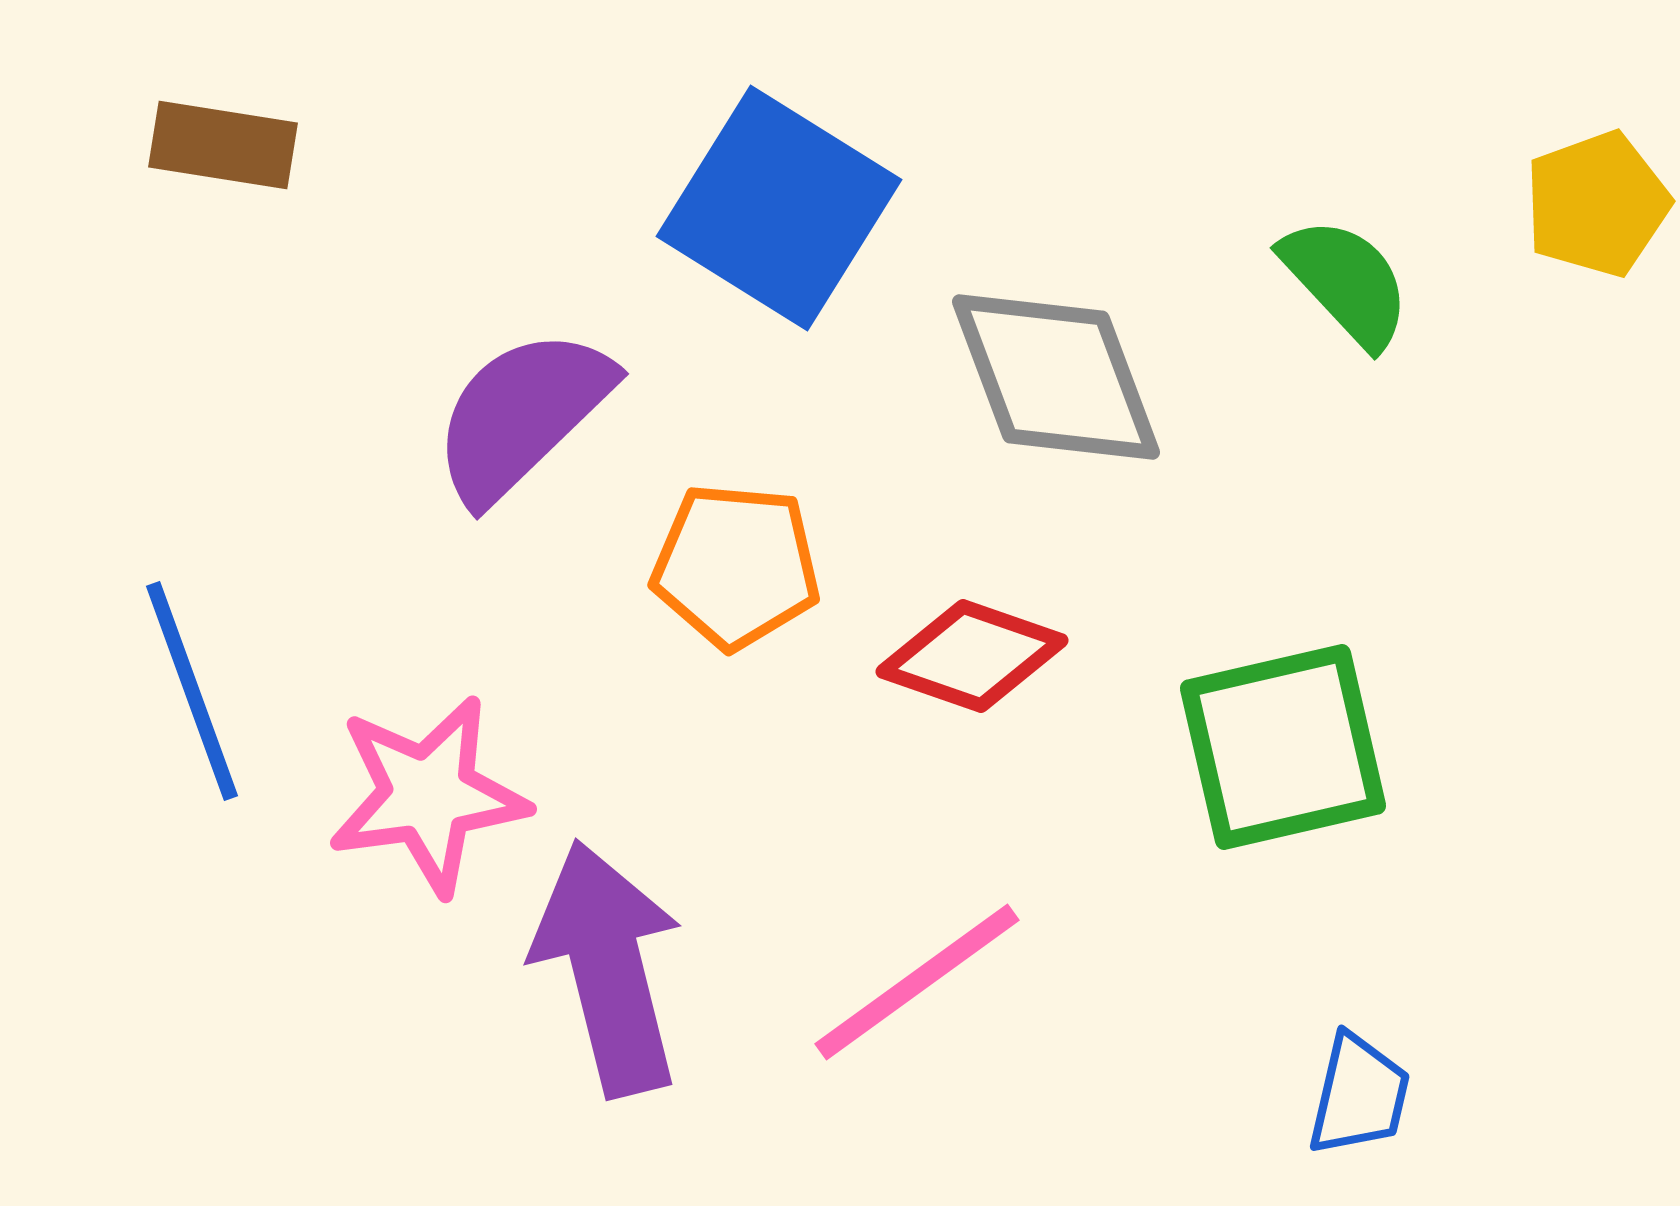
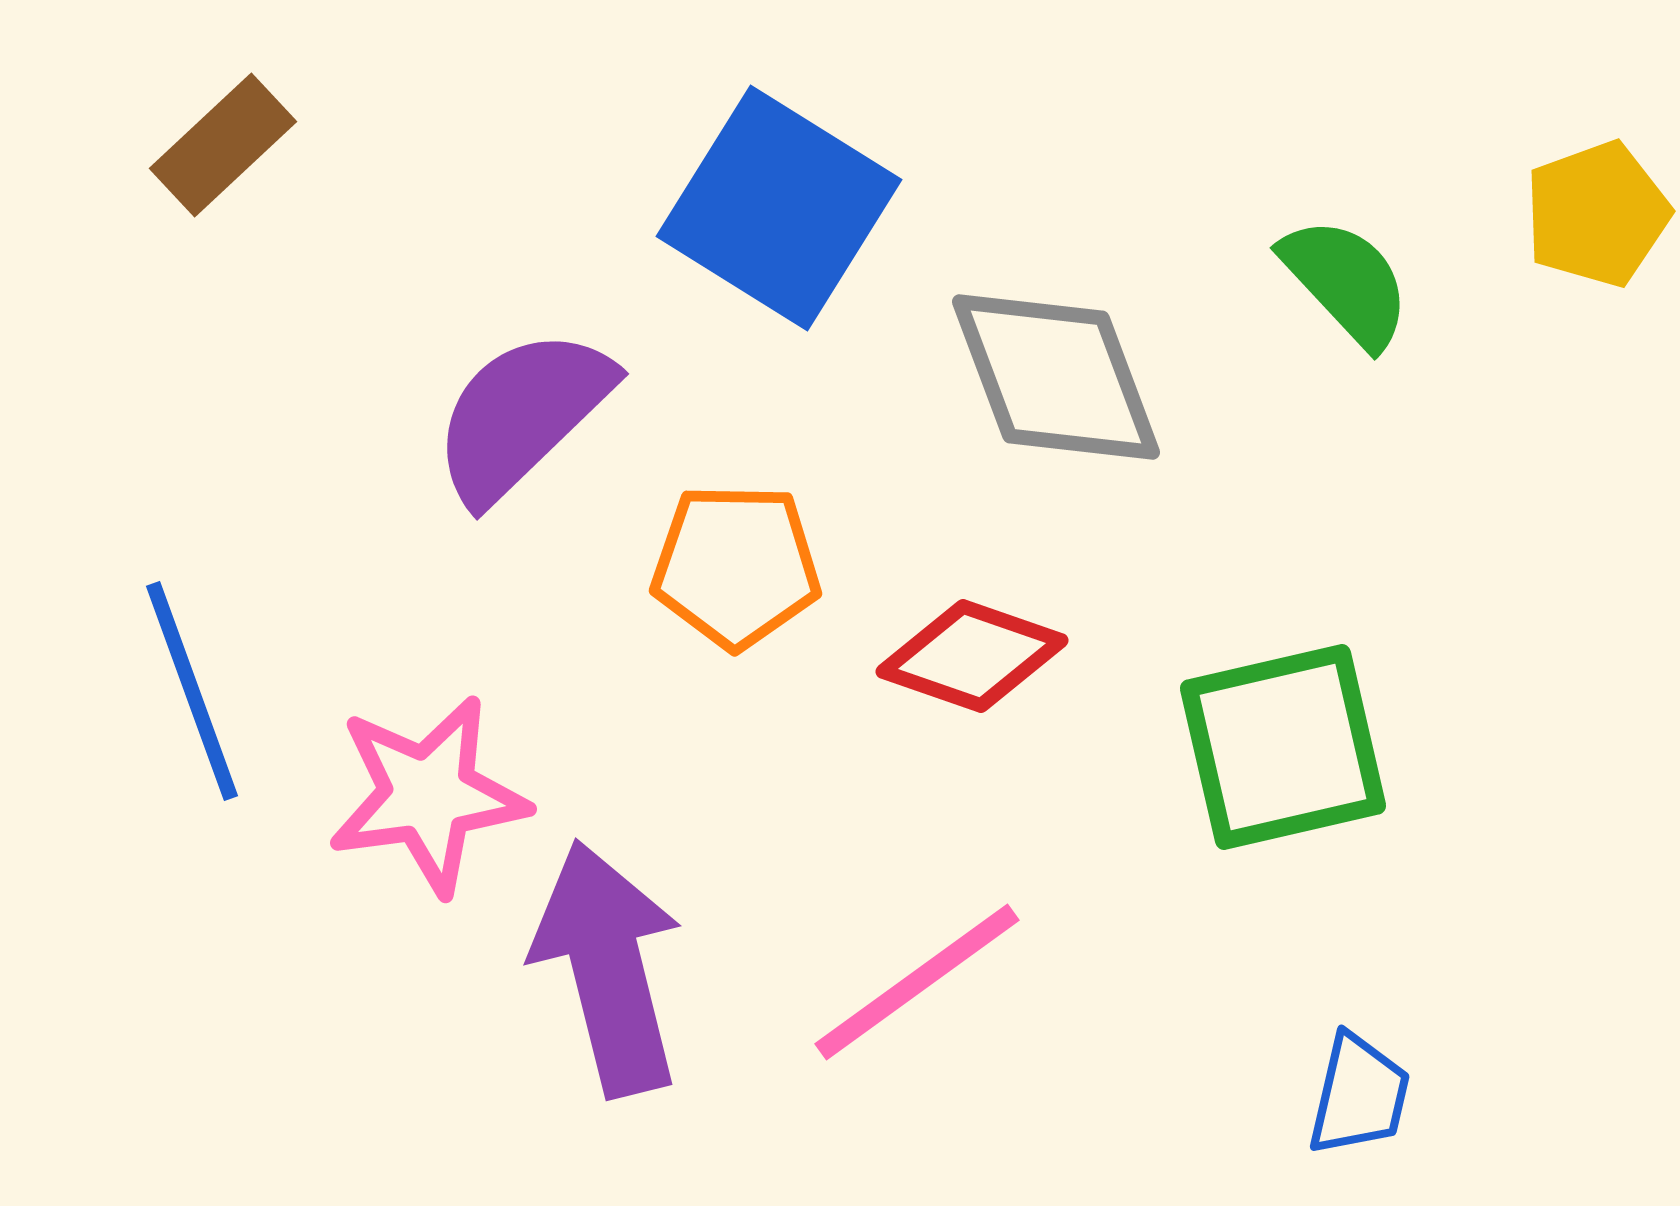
brown rectangle: rotated 52 degrees counterclockwise
yellow pentagon: moved 10 px down
orange pentagon: rotated 4 degrees counterclockwise
